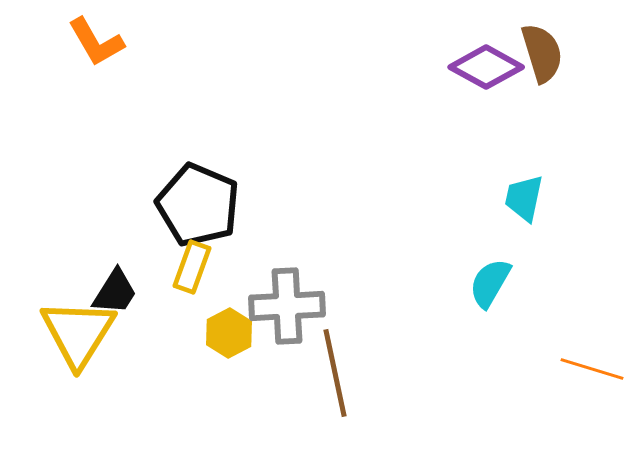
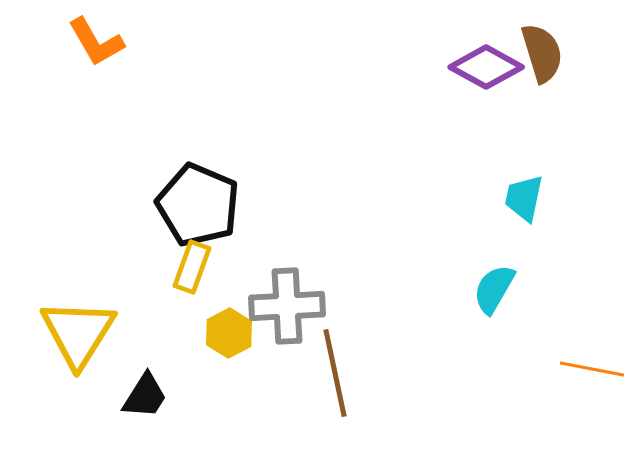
cyan semicircle: moved 4 px right, 6 px down
black trapezoid: moved 30 px right, 104 px down
orange line: rotated 6 degrees counterclockwise
